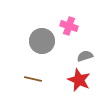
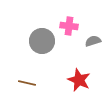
pink cross: rotated 12 degrees counterclockwise
gray semicircle: moved 8 px right, 15 px up
brown line: moved 6 px left, 4 px down
